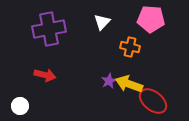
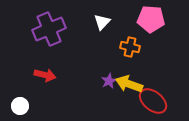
purple cross: rotated 12 degrees counterclockwise
